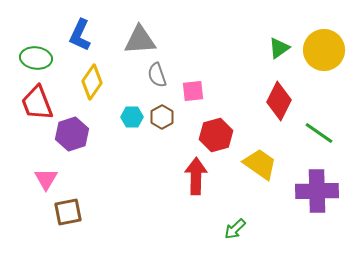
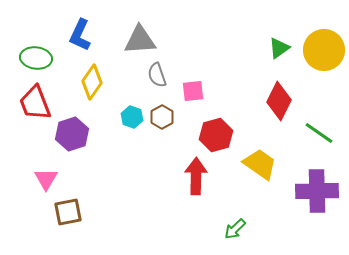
red trapezoid: moved 2 px left
cyan hexagon: rotated 20 degrees clockwise
